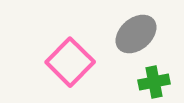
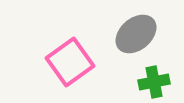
pink square: rotated 9 degrees clockwise
